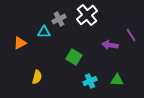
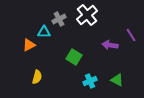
orange triangle: moved 9 px right, 2 px down
green triangle: rotated 24 degrees clockwise
